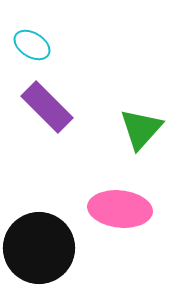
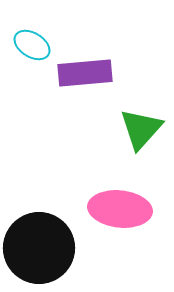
purple rectangle: moved 38 px right, 34 px up; rotated 50 degrees counterclockwise
